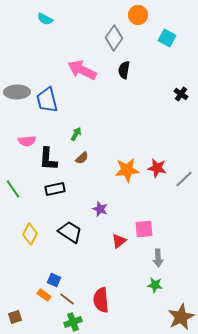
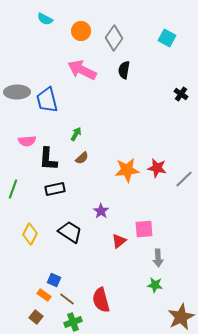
orange circle: moved 57 px left, 16 px down
green line: rotated 54 degrees clockwise
purple star: moved 1 px right, 2 px down; rotated 14 degrees clockwise
red semicircle: rotated 10 degrees counterclockwise
brown square: moved 21 px right; rotated 32 degrees counterclockwise
